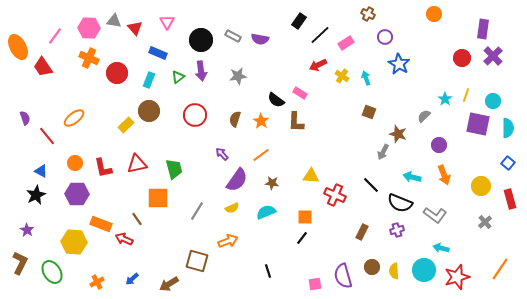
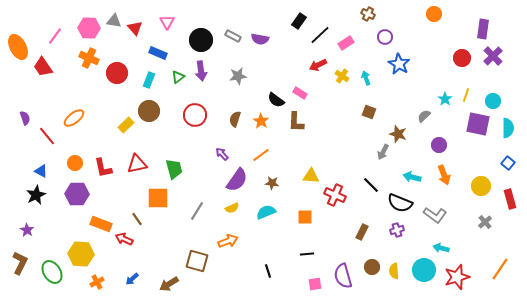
black line at (302, 238): moved 5 px right, 16 px down; rotated 48 degrees clockwise
yellow hexagon at (74, 242): moved 7 px right, 12 px down
